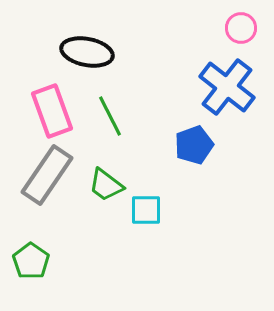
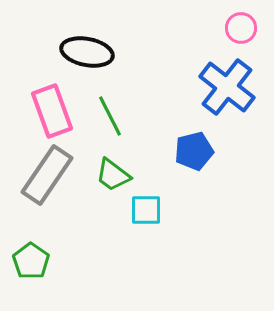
blue pentagon: moved 6 px down; rotated 6 degrees clockwise
green trapezoid: moved 7 px right, 10 px up
